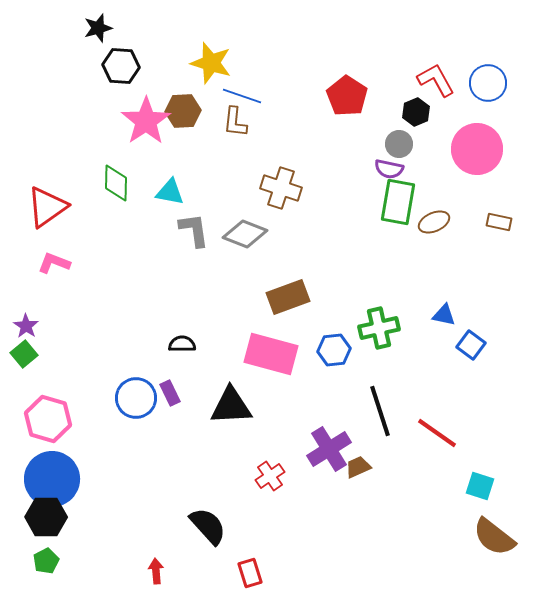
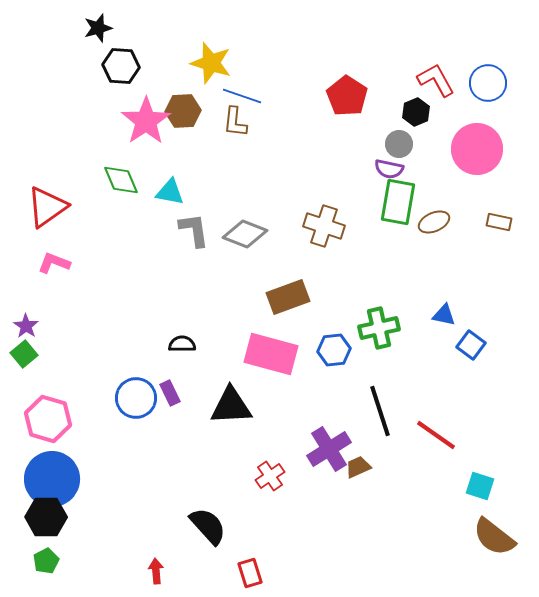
green diamond at (116, 183): moved 5 px right, 3 px up; rotated 24 degrees counterclockwise
brown cross at (281, 188): moved 43 px right, 38 px down
red line at (437, 433): moved 1 px left, 2 px down
